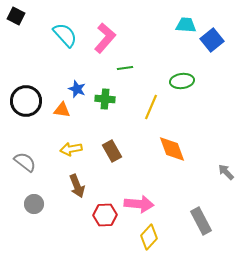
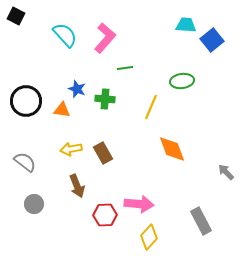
brown rectangle: moved 9 px left, 2 px down
